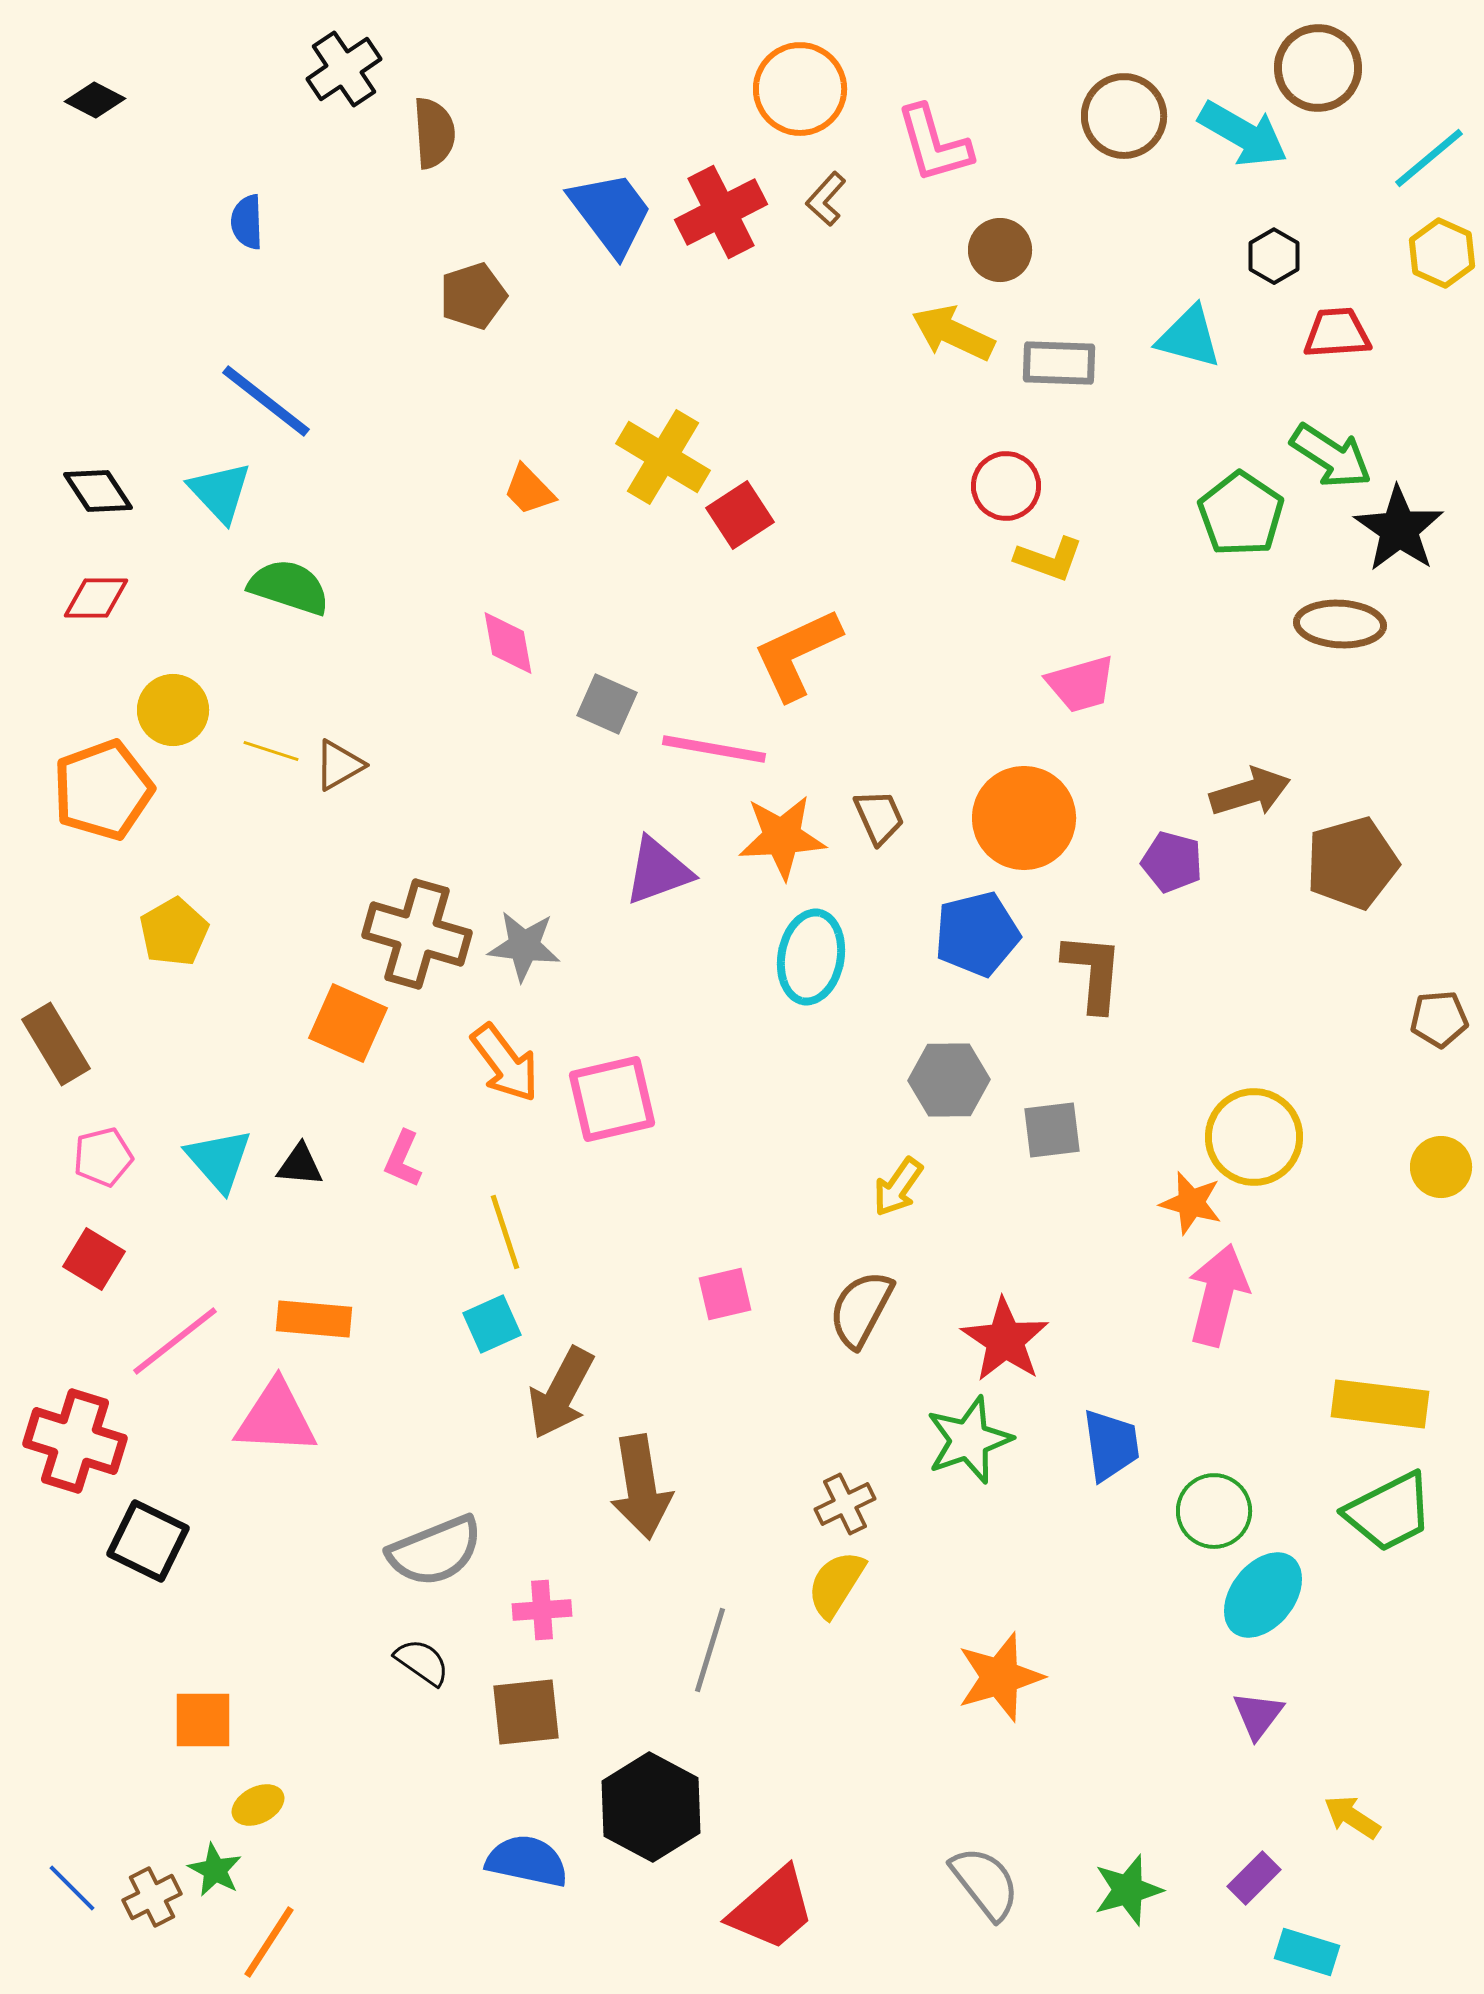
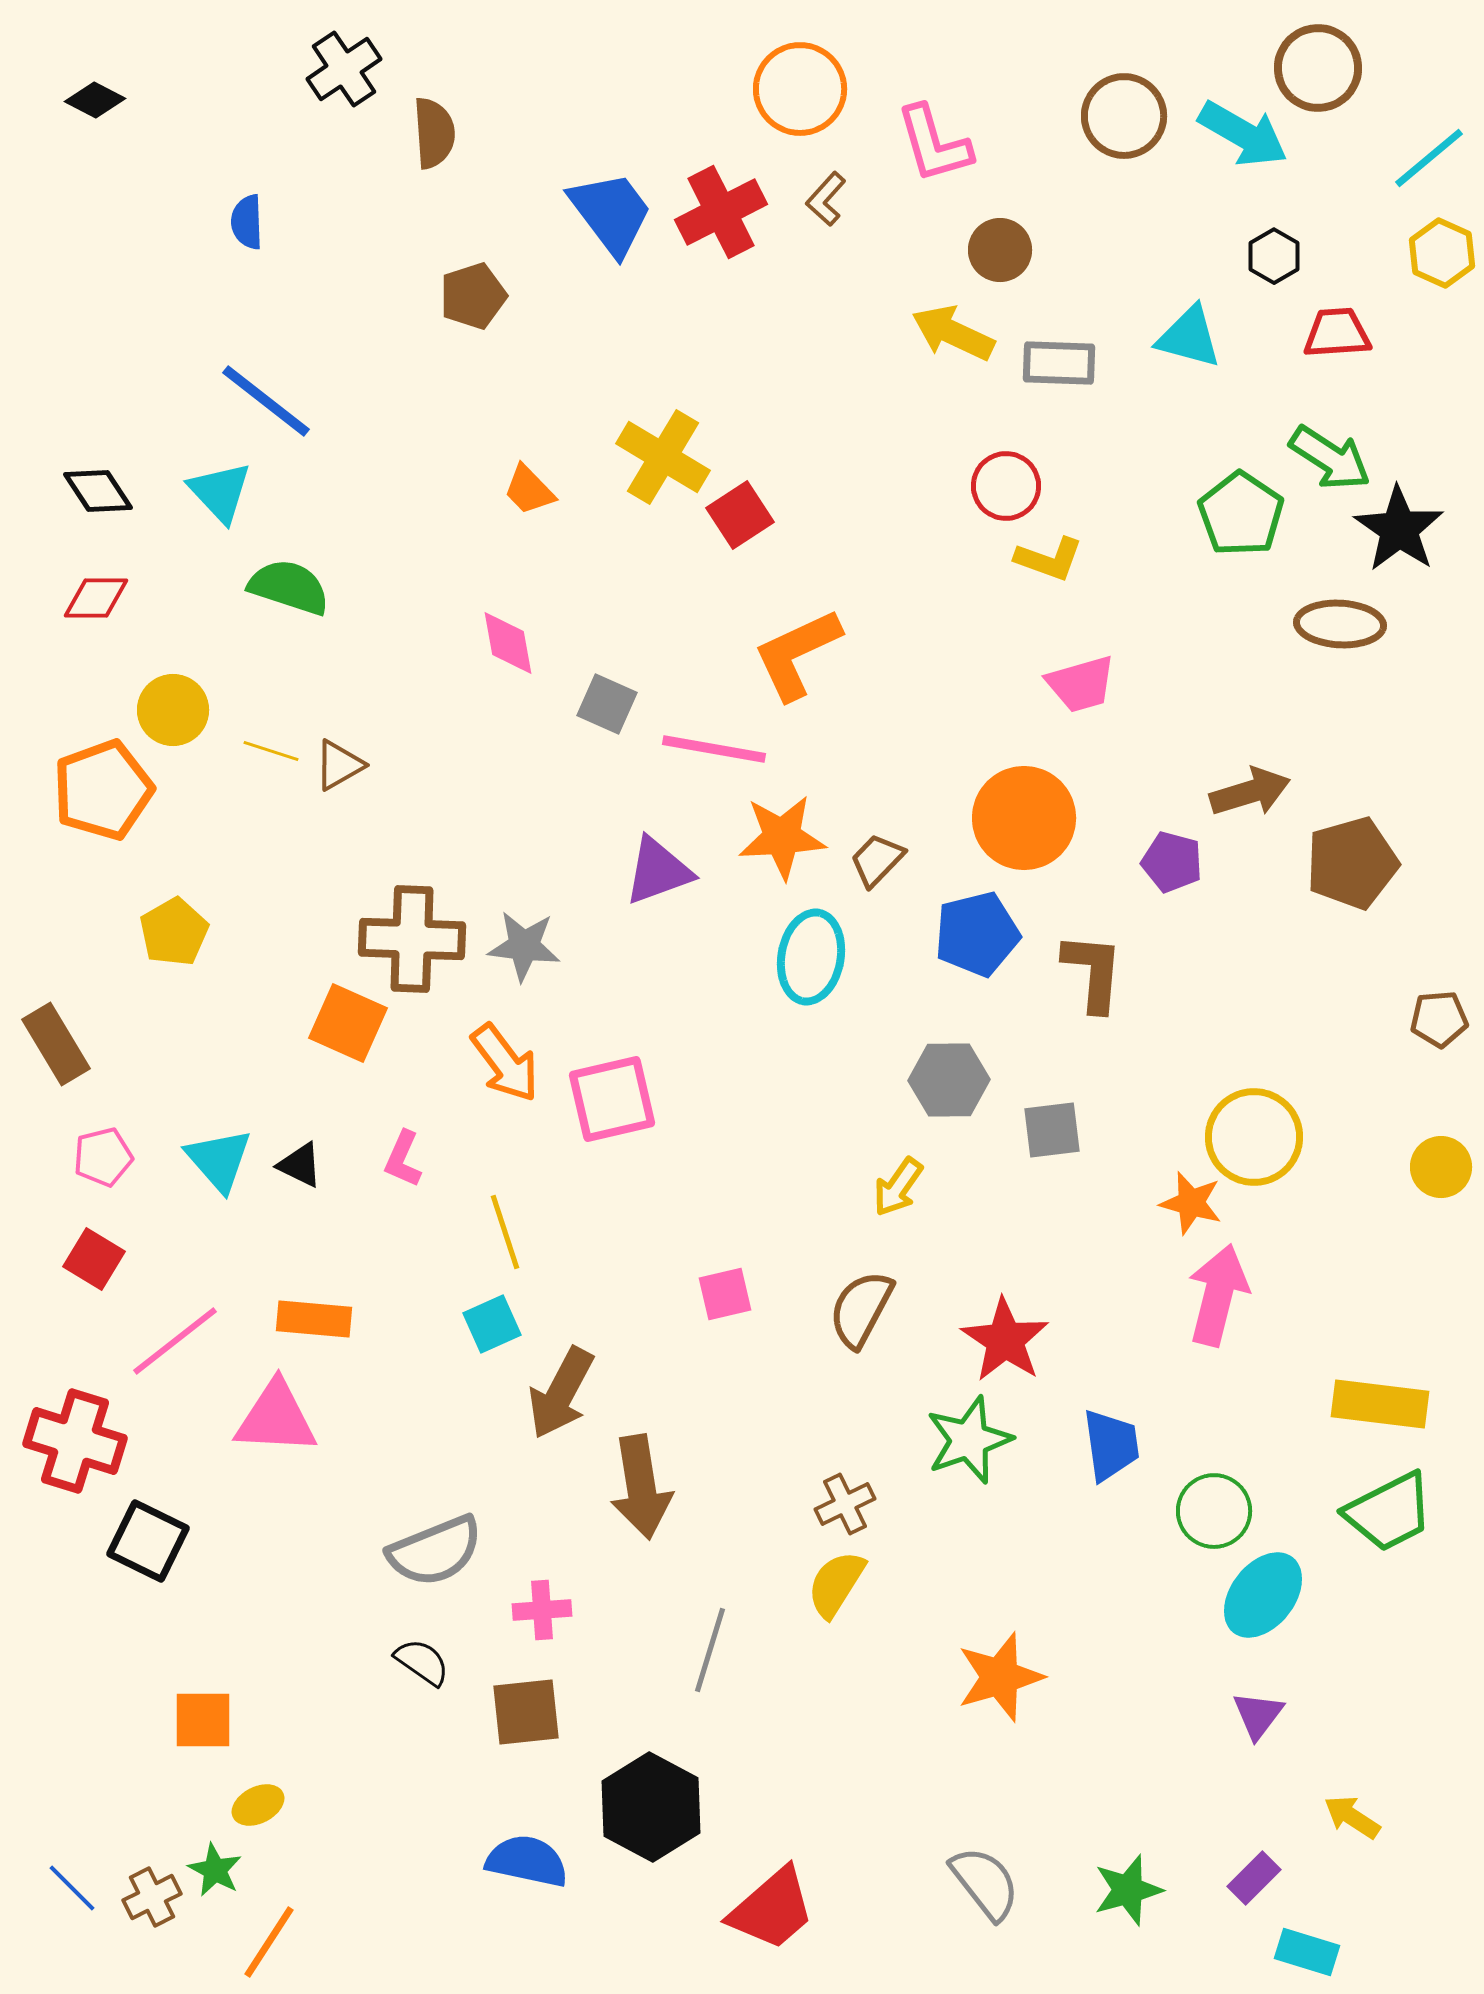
green arrow at (1331, 456): moved 1 px left, 2 px down
brown trapezoid at (879, 817): moved 2 px left, 43 px down; rotated 112 degrees counterclockwise
brown cross at (417, 934): moved 5 px left, 5 px down; rotated 14 degrees counterclockwise
black triangle at (300, 1165): rotated 21 degrees clockwise
